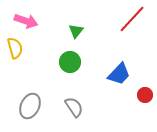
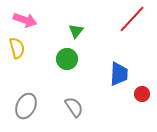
pink arrow: moved 1 px left, 1 px up
yellow semicircle: moved 2 px right
green circle: moved 3 px left, 3 px up
blue trapezoid: rotated 40 degrees counterclockwise
red circle: moved 3 px left, 1 px up
gray ellipse: moved 4 px left
